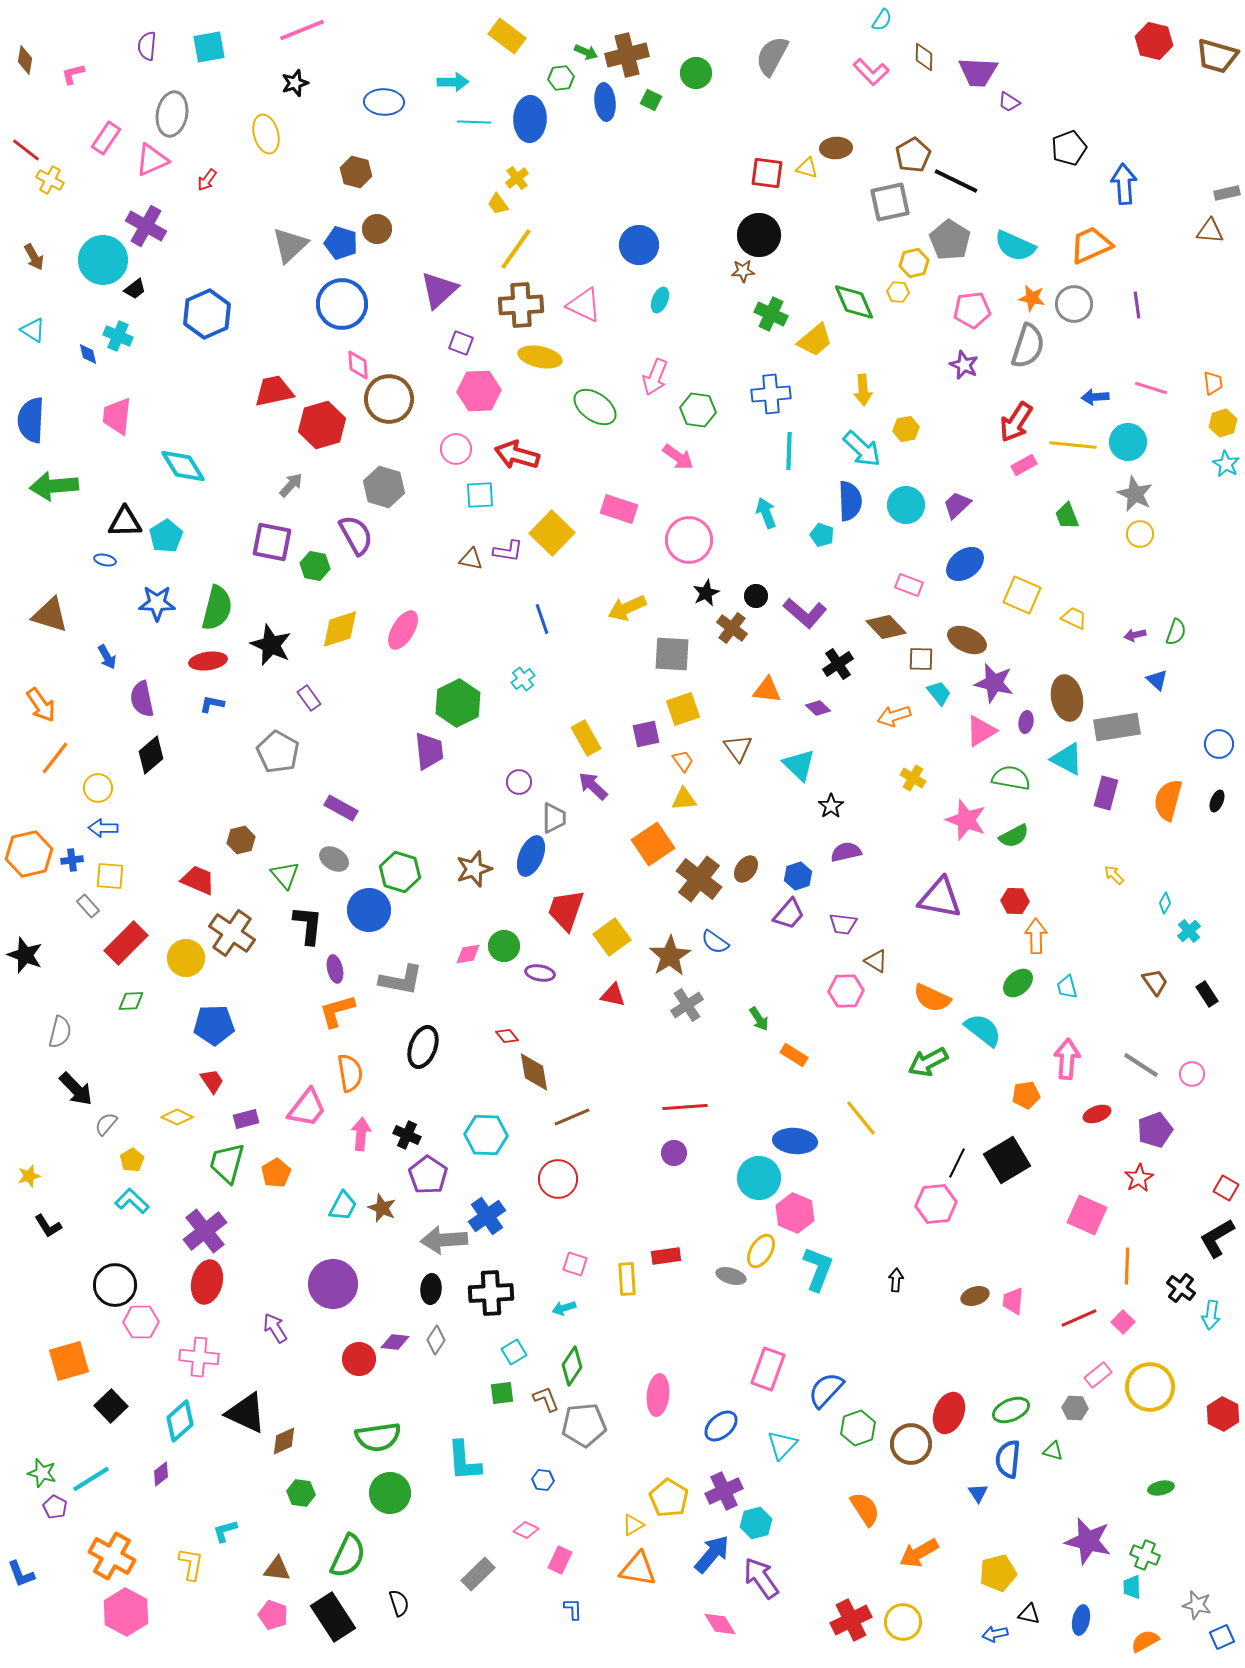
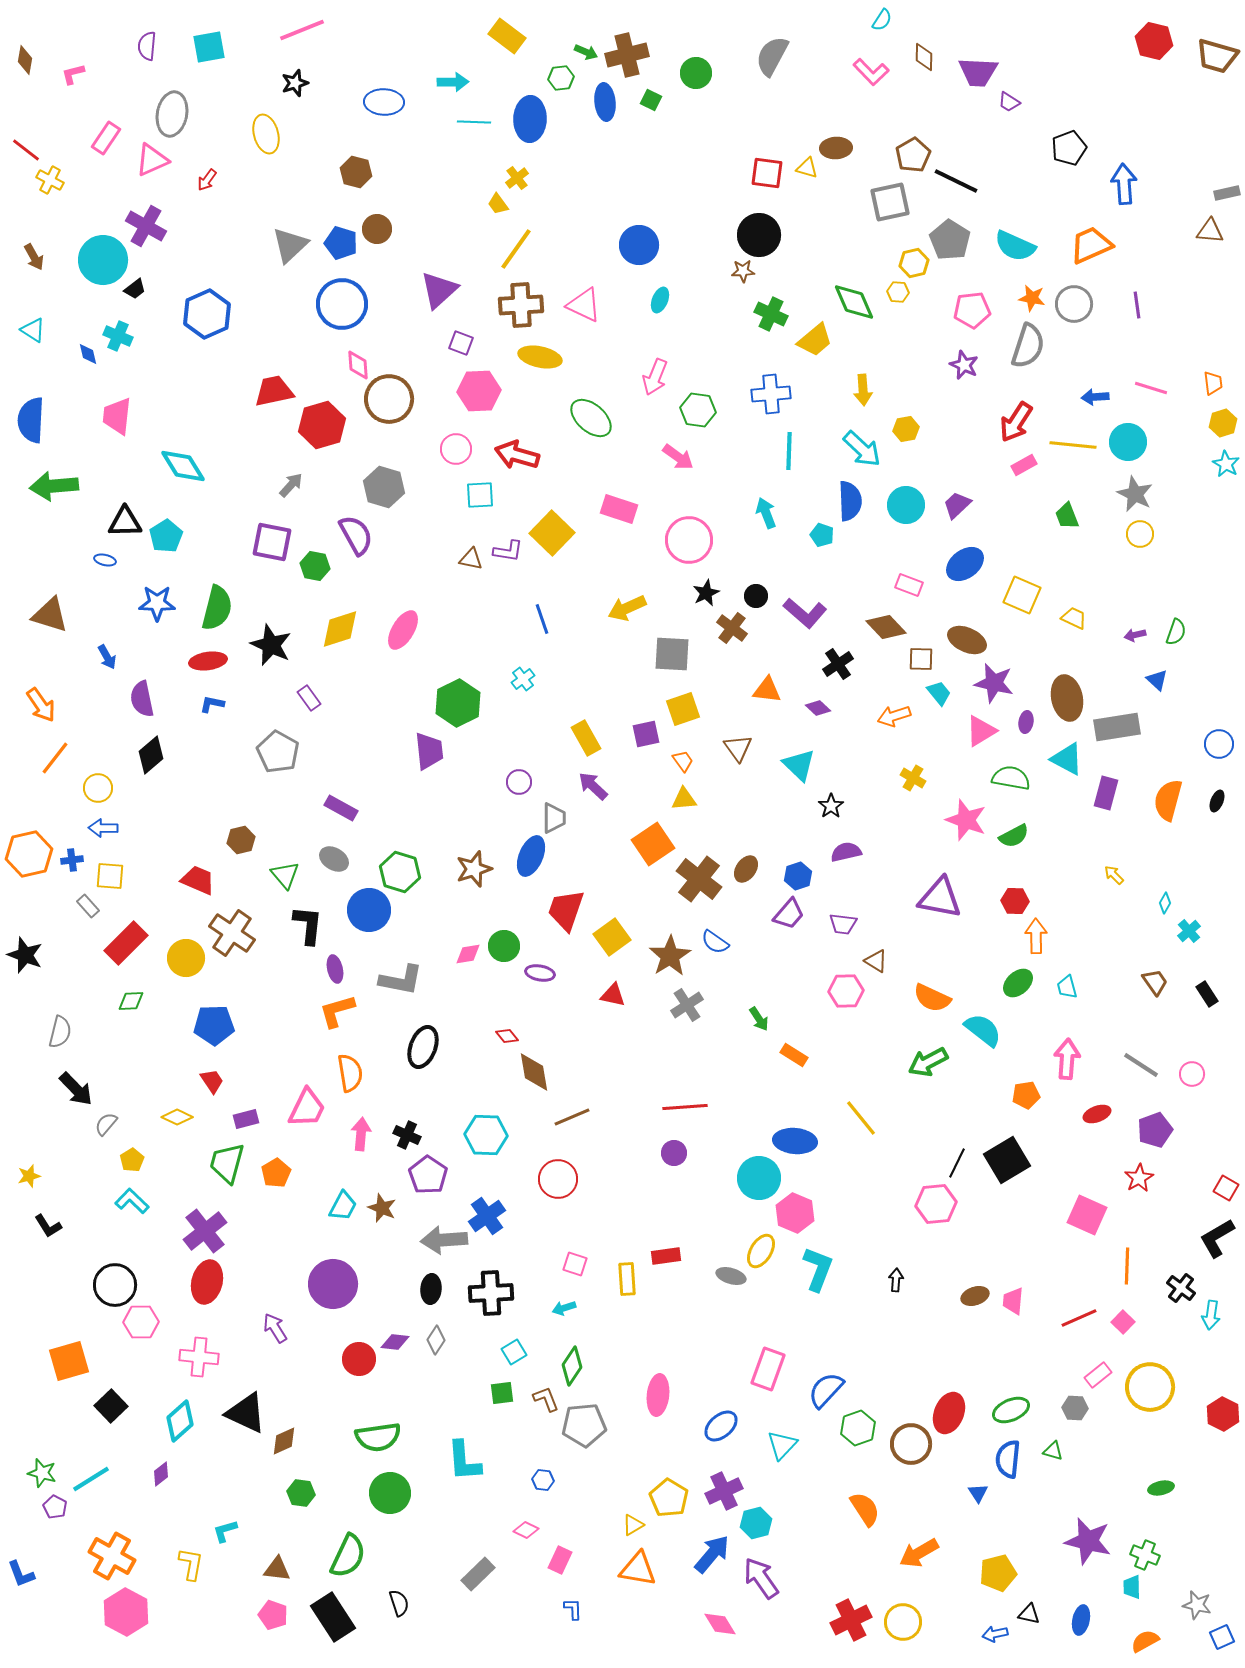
green ellipse at (595, 407): moved 4 px left, 11 px down; rotated 6 degrees clockwise
pink trapezoid at (307, 1108): rotated 12 degrees counterclockwise
